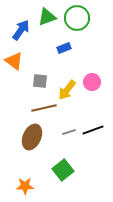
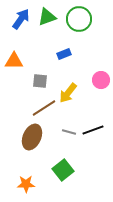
green circle: moved 2 px right, 1 px down
blue arrow: moved 11 px up
blue rectangle: moved 6 px down
orange triangle: rotated 36 degrees counterclockwise
pink circle: moved 9 px right, 2 px up
yellow arrow: moved 1 px right, 3 px down
brown line: rotated 20 degrees counterclockwise
gray line: rotated 32 degrees clockwise
orange star: moved 1 px right, 2 px up
